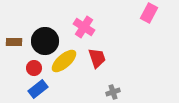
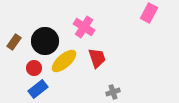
brown rectangle: rotated 56 degrees counterclockwise
